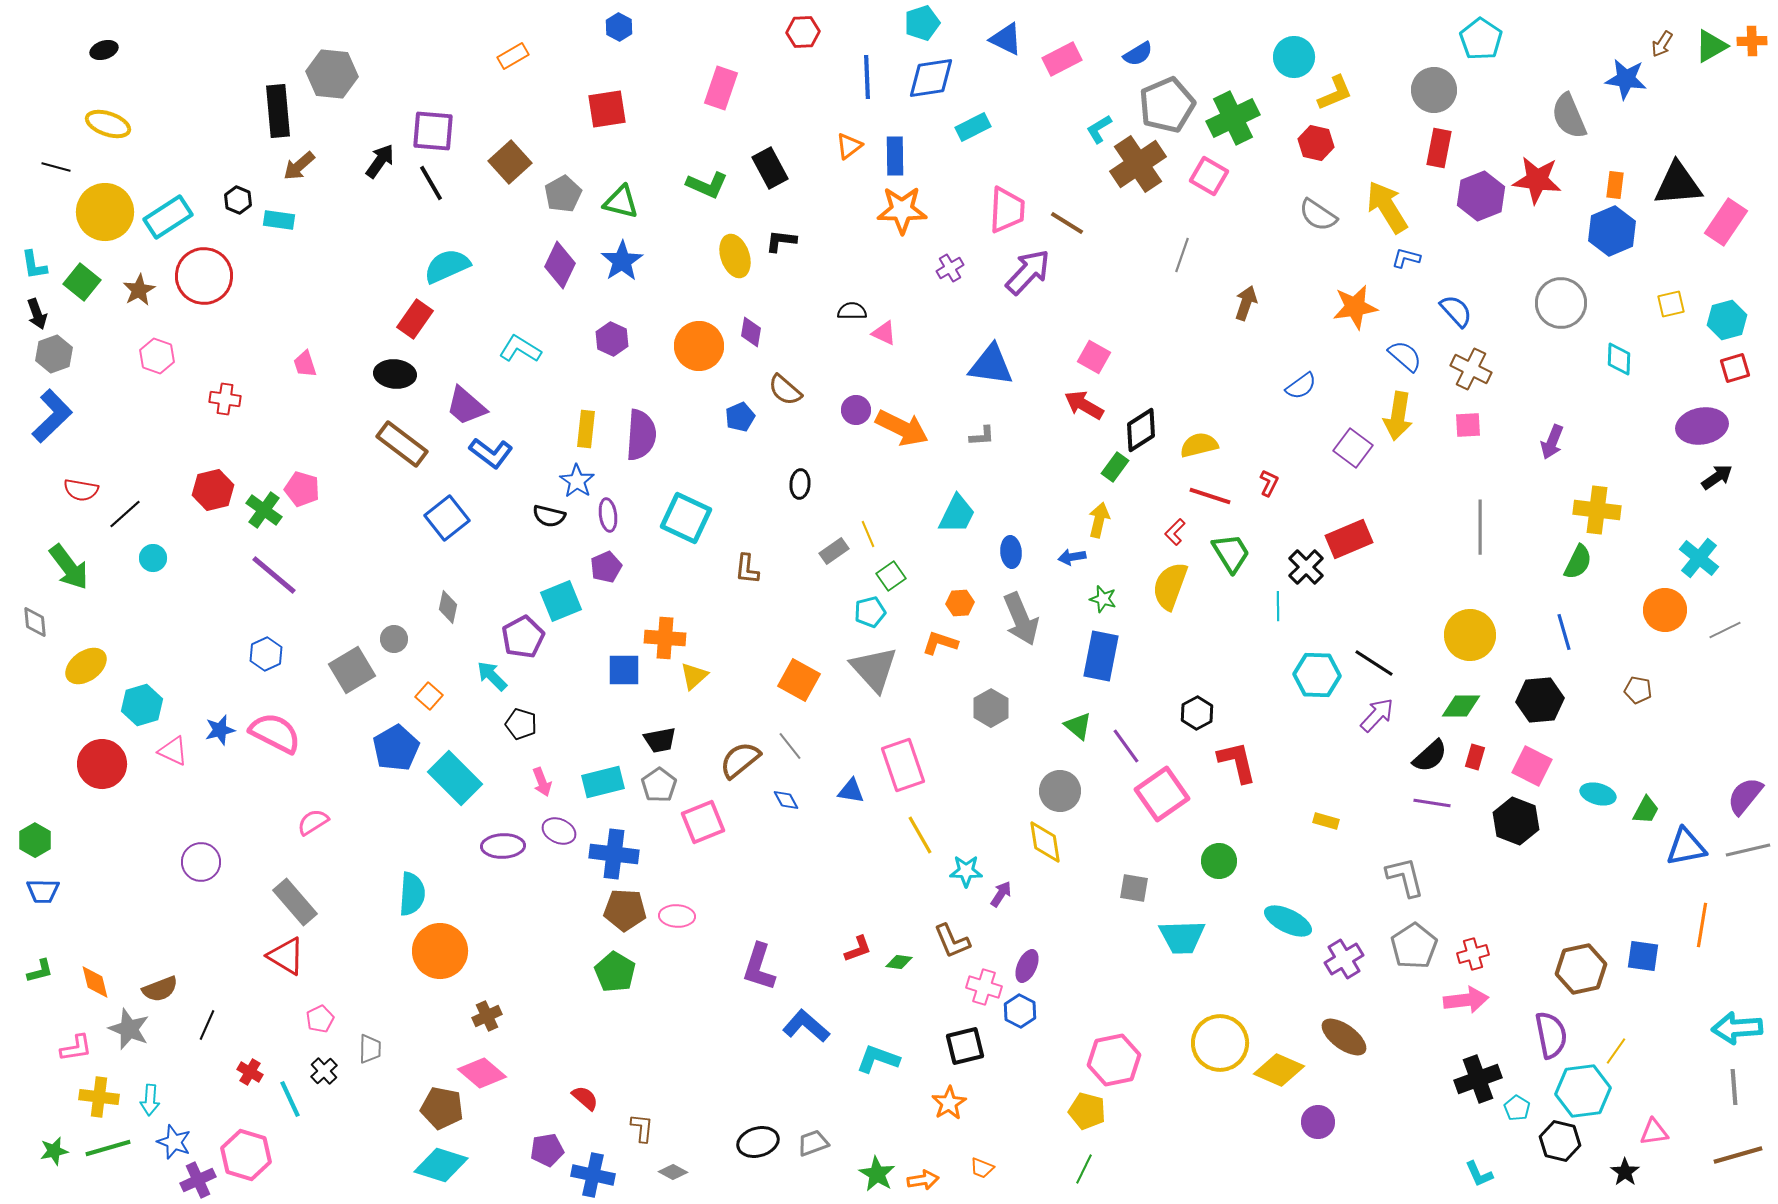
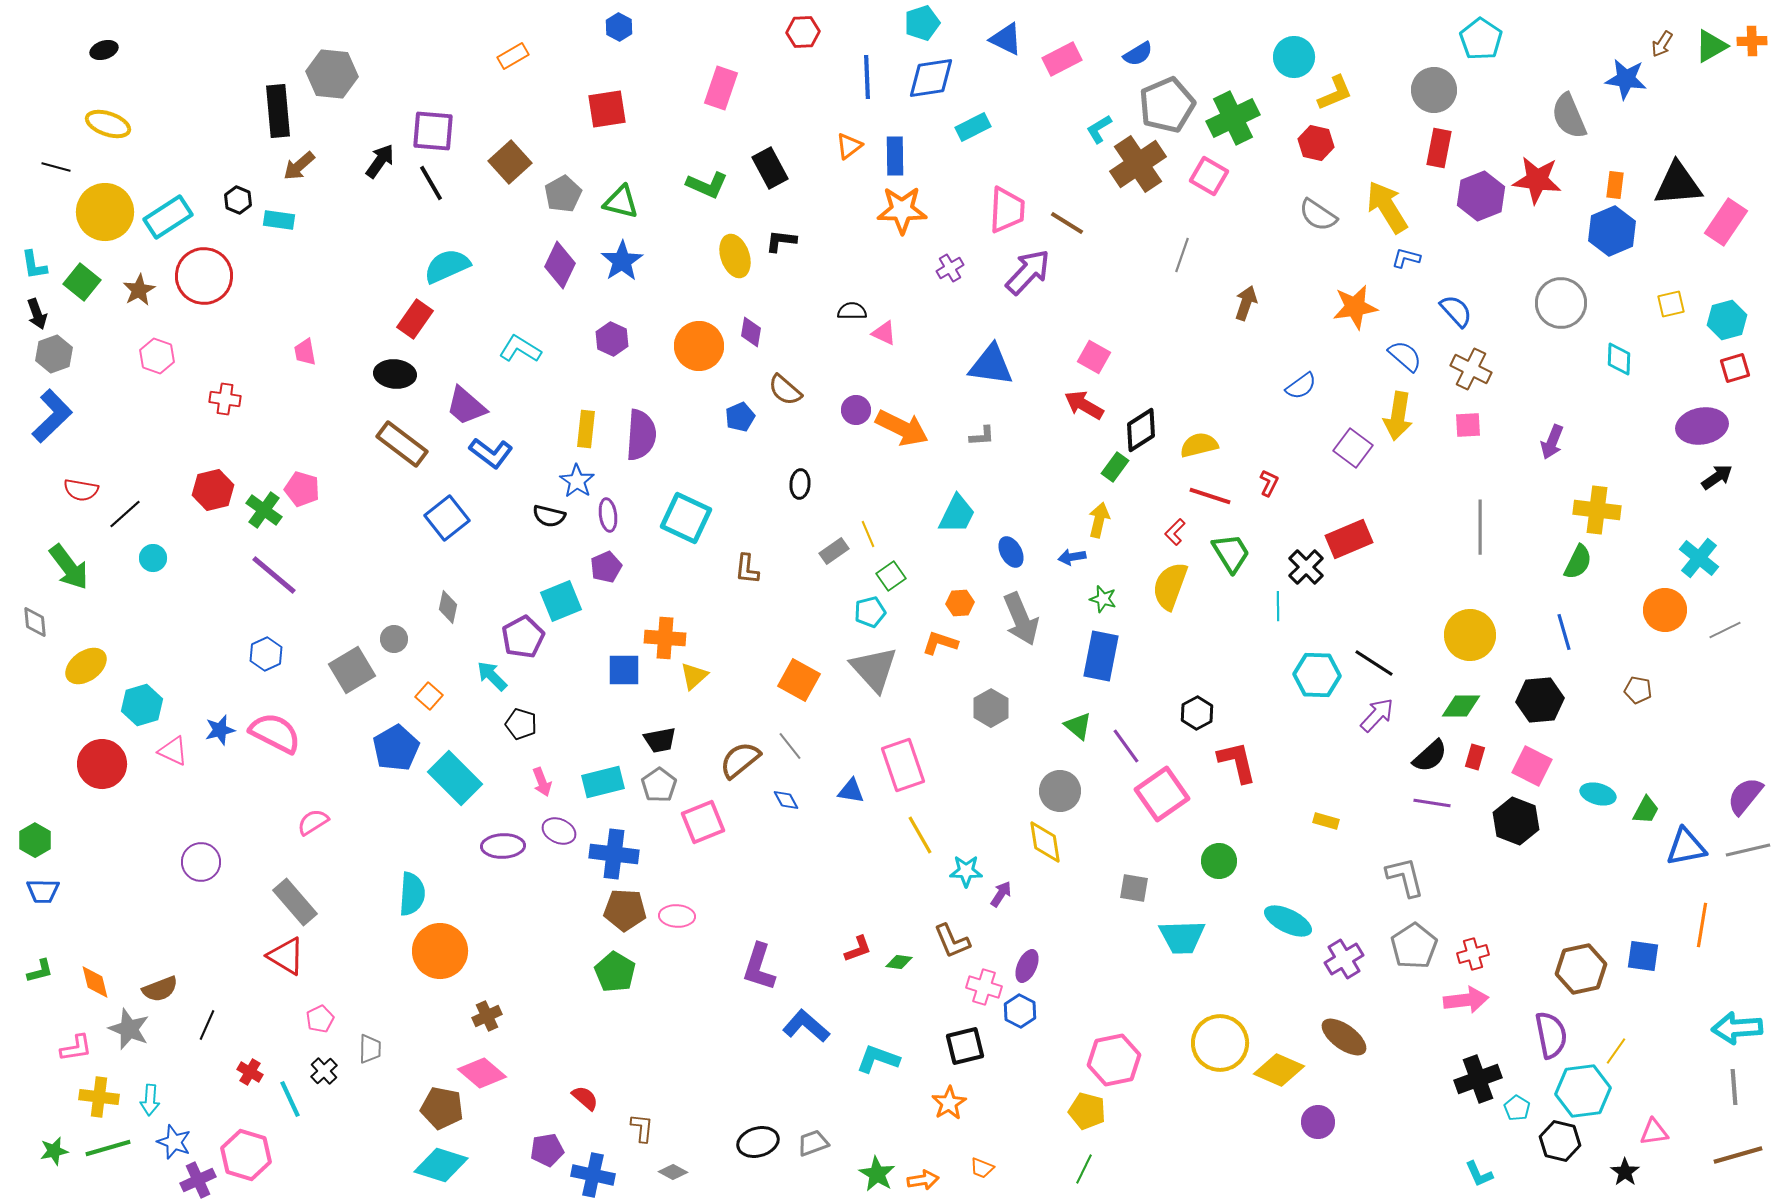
pink trapezoid at (305, 364): moved 12 px up; rotated 8 degrees clockwise
blue ellipse at (1011, 552): rotated 24 degrees counterclockwise
